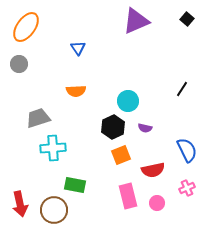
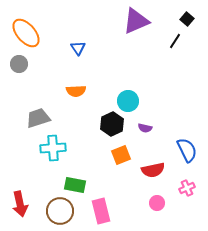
orange ellipse: moved 6 px down; rotated 76 degrees counterclockwise
black line: moved 7 px left, 48 px up
black hexagon: moved 1 px left, 3 px up
pink rectangle: moved 27 px left, 15 px down
brown circle: moved 6 px right, 1 px down
